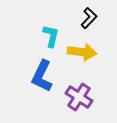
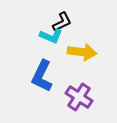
black L-shape: moved 27 px left, 4 px down; rotated 20 degrees clockwise
cyan L-shape: rotated 100 degrees clockwise
